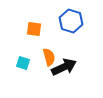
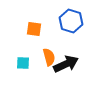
cyan square: rotated 16 degrees counterclockwise
black arrow: moved 2 px right, 3 px up
